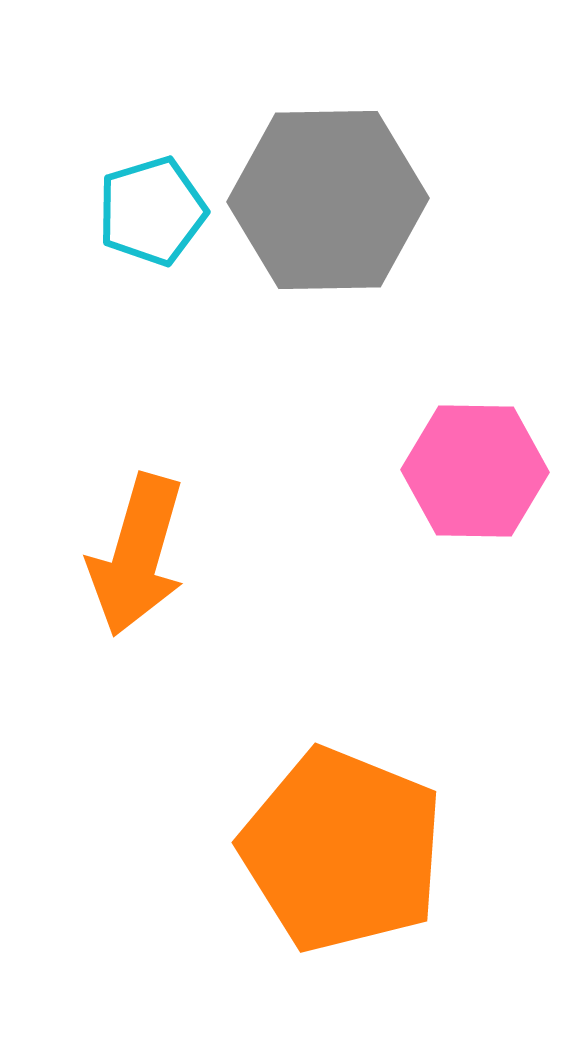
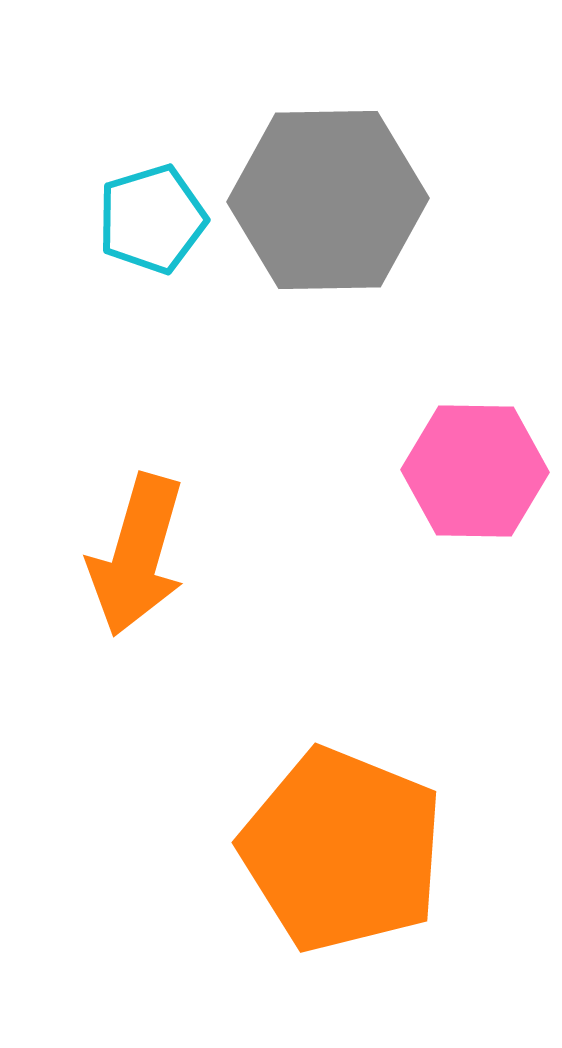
cyan pentagon: moved 8 px down
